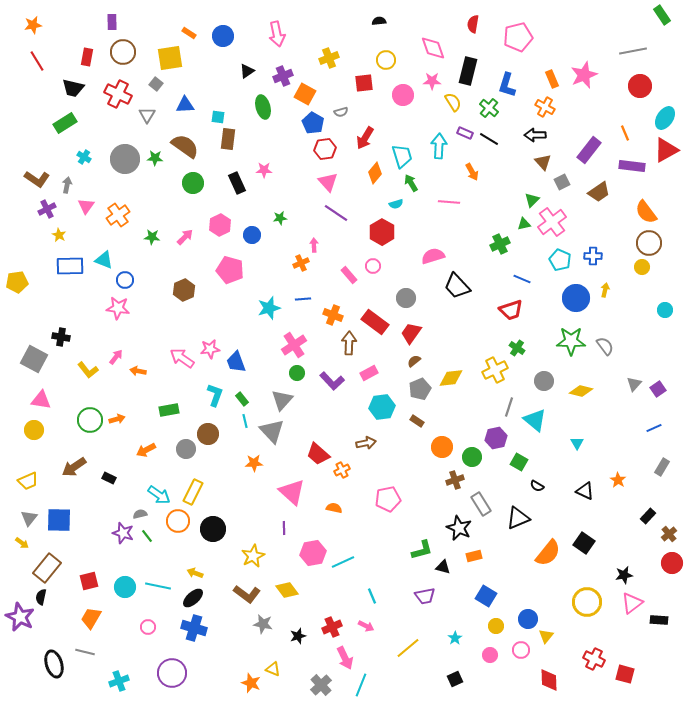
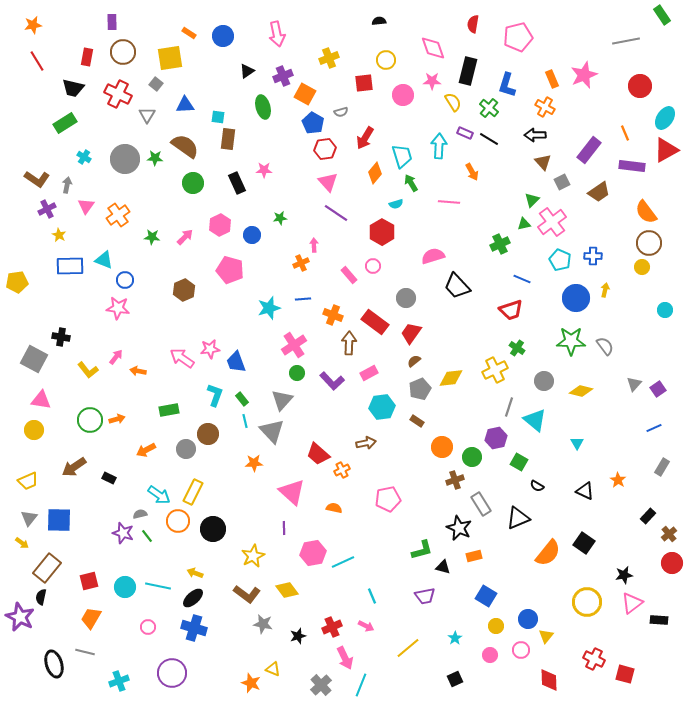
gray line at (633, 51): moved 7 px left, 10 px up
